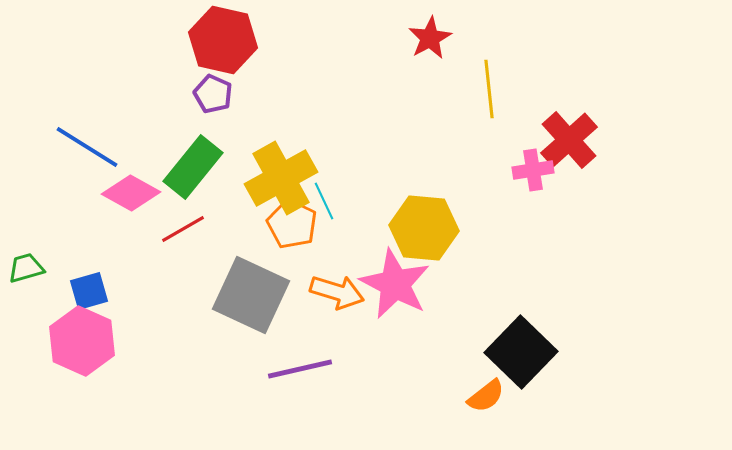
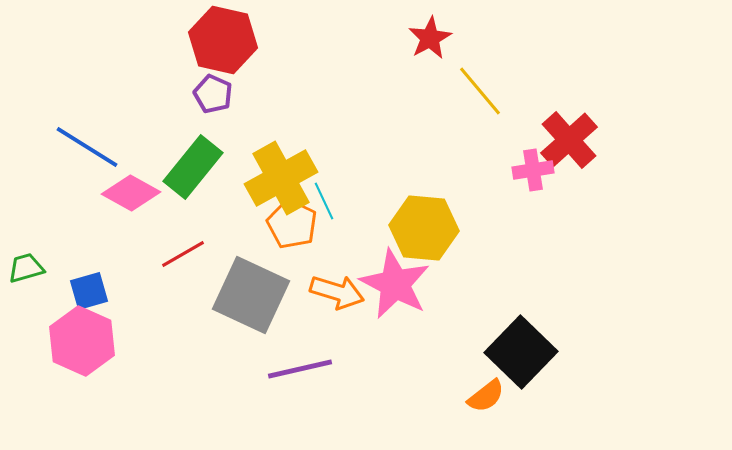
yellow line: moved 9 px left, 2 px down; rotated 34 degrees counterclockwise
red line: moved 25 px down
